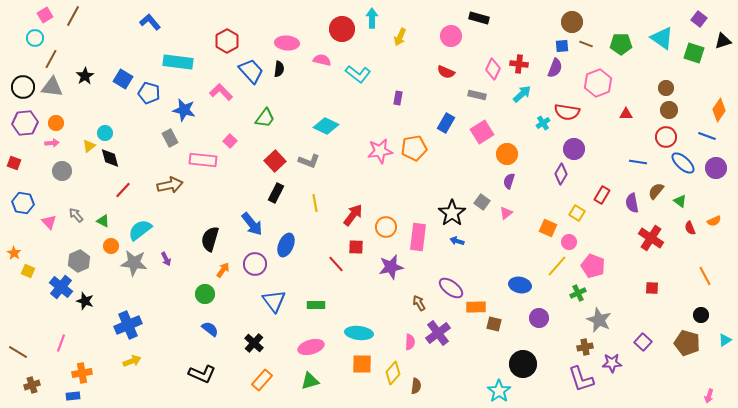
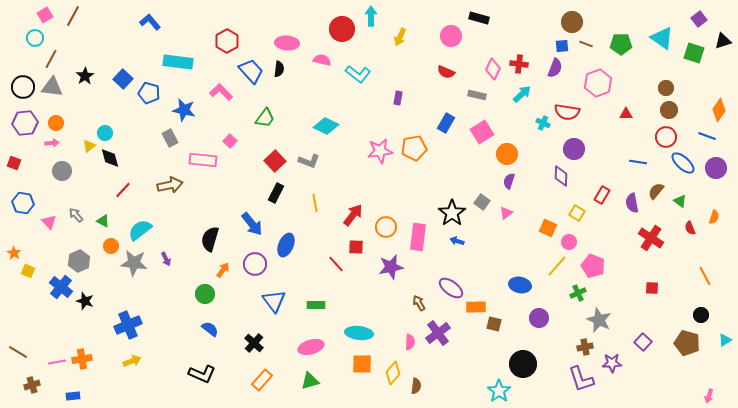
cyan arrow at (372, 18): moved 1 px left, 2 px up
purple square at (699, 19): rotated 14 degrees clockwise
blue square at (123, 79): rotated 12 degrees clockwise
cyan cross at (543, 123): rotated 32 degrees counterclockwise
purple diamond at (561, 174): moved 2 px down; rotated 30 degrees counterclockwise
orange semicircle at (714, 221): moved 4 px up; rotated 48 degrees counterclockwise
pink line at (61, 343): moved 4 px left, 19 px down; rotated 60 degrees clockwise
orange cross at (82, 373): moved 14 px up
